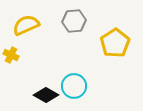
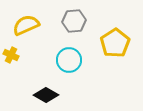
cyan circle: moved 5 px left, 26 px up
